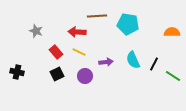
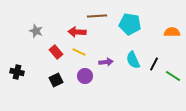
cyan pentagon: moved 2 px right
black square: moved 1 px left, 6 px down
